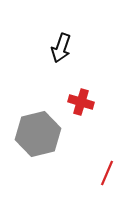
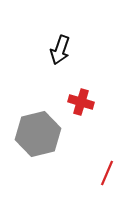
black arrow: moved 1 px left, 2 px down
